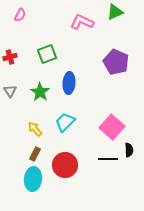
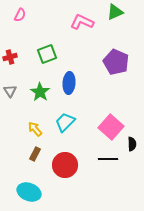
pink square: moved 1 px left
black semicircle: moved 3 px right, 6 px up
cyan ellipse: moved 4 px left, 13 px down; rotated 75 degrees counterclockwise
